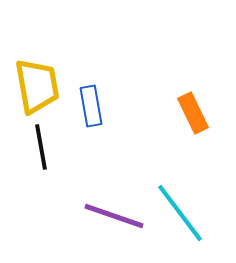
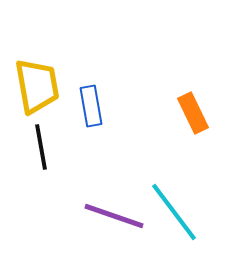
cyan line: moved 6 px left, 1 px up
